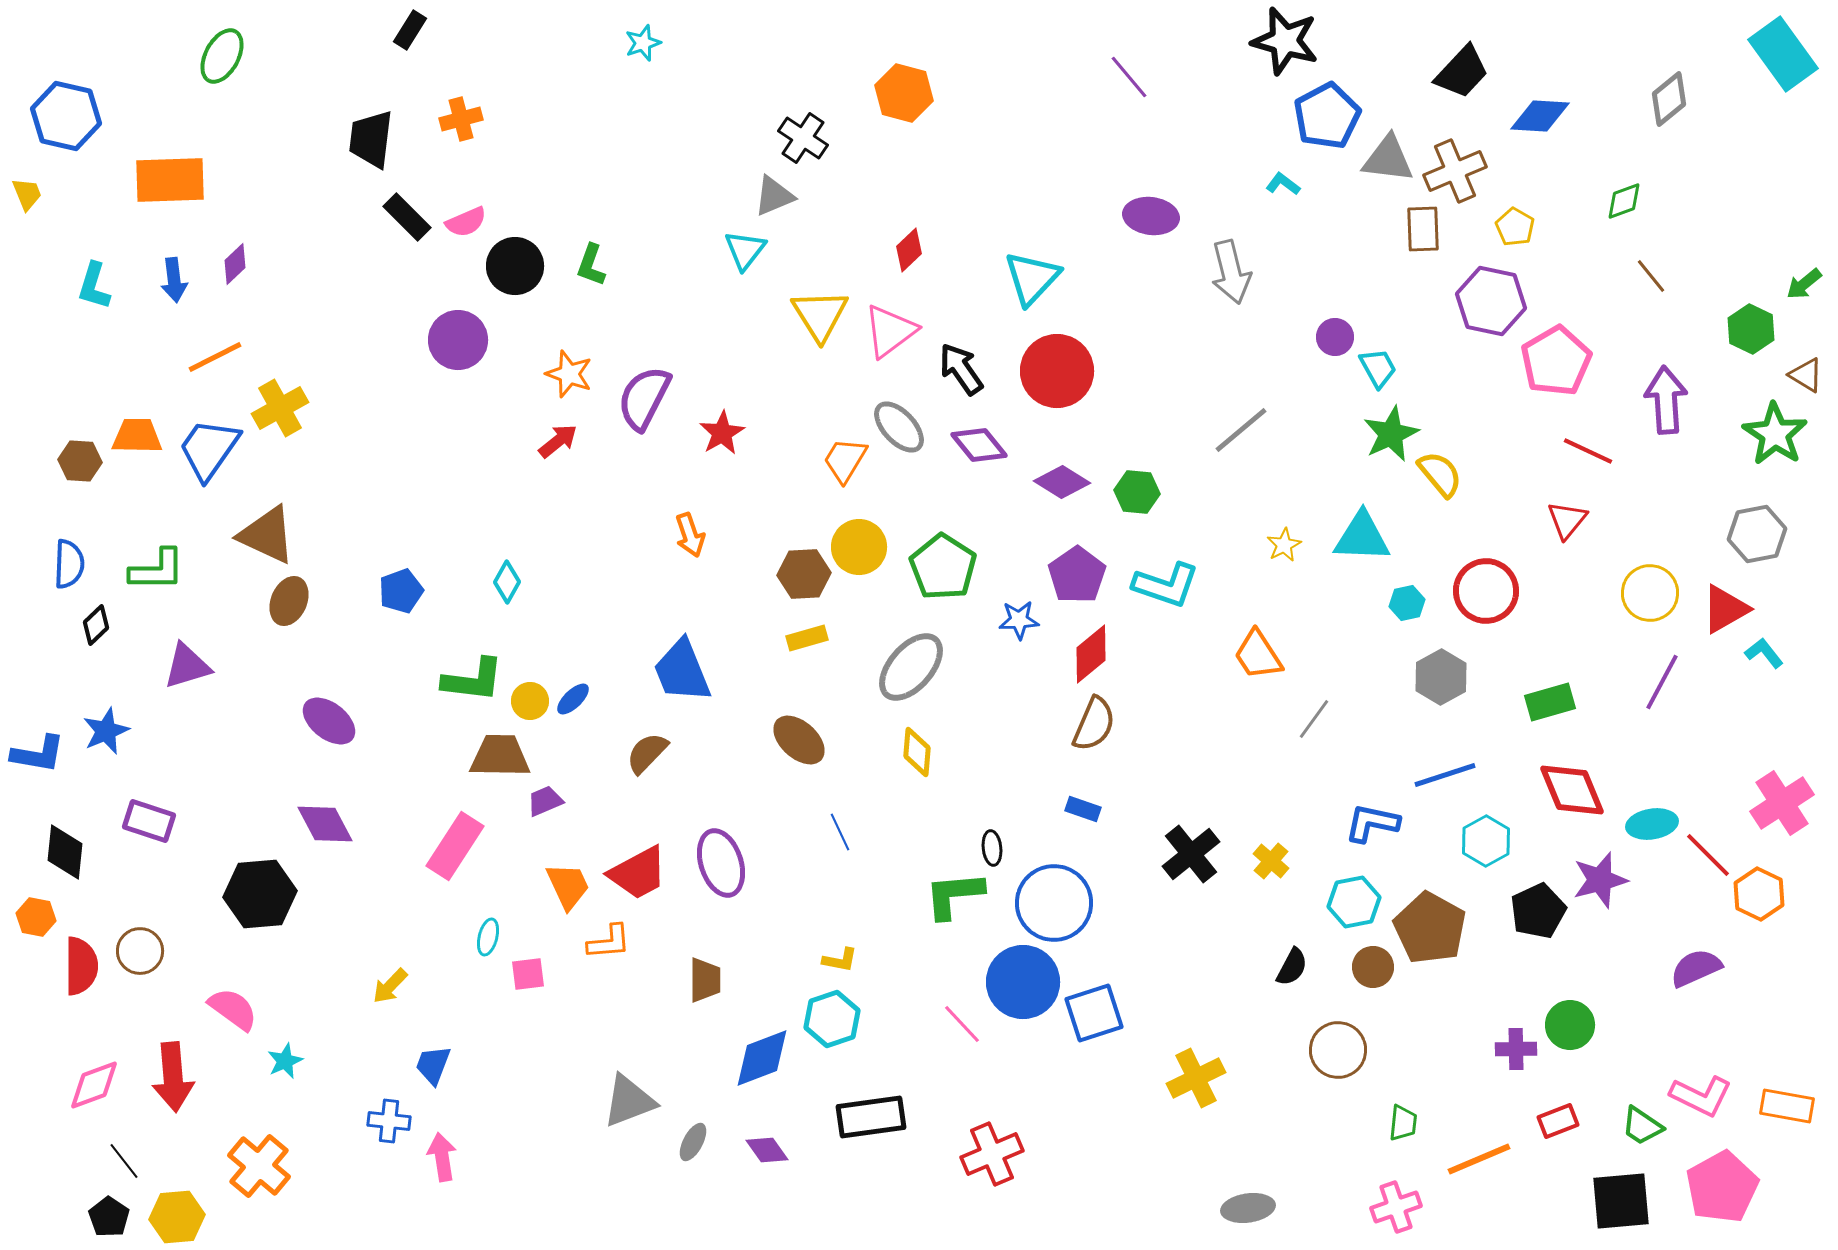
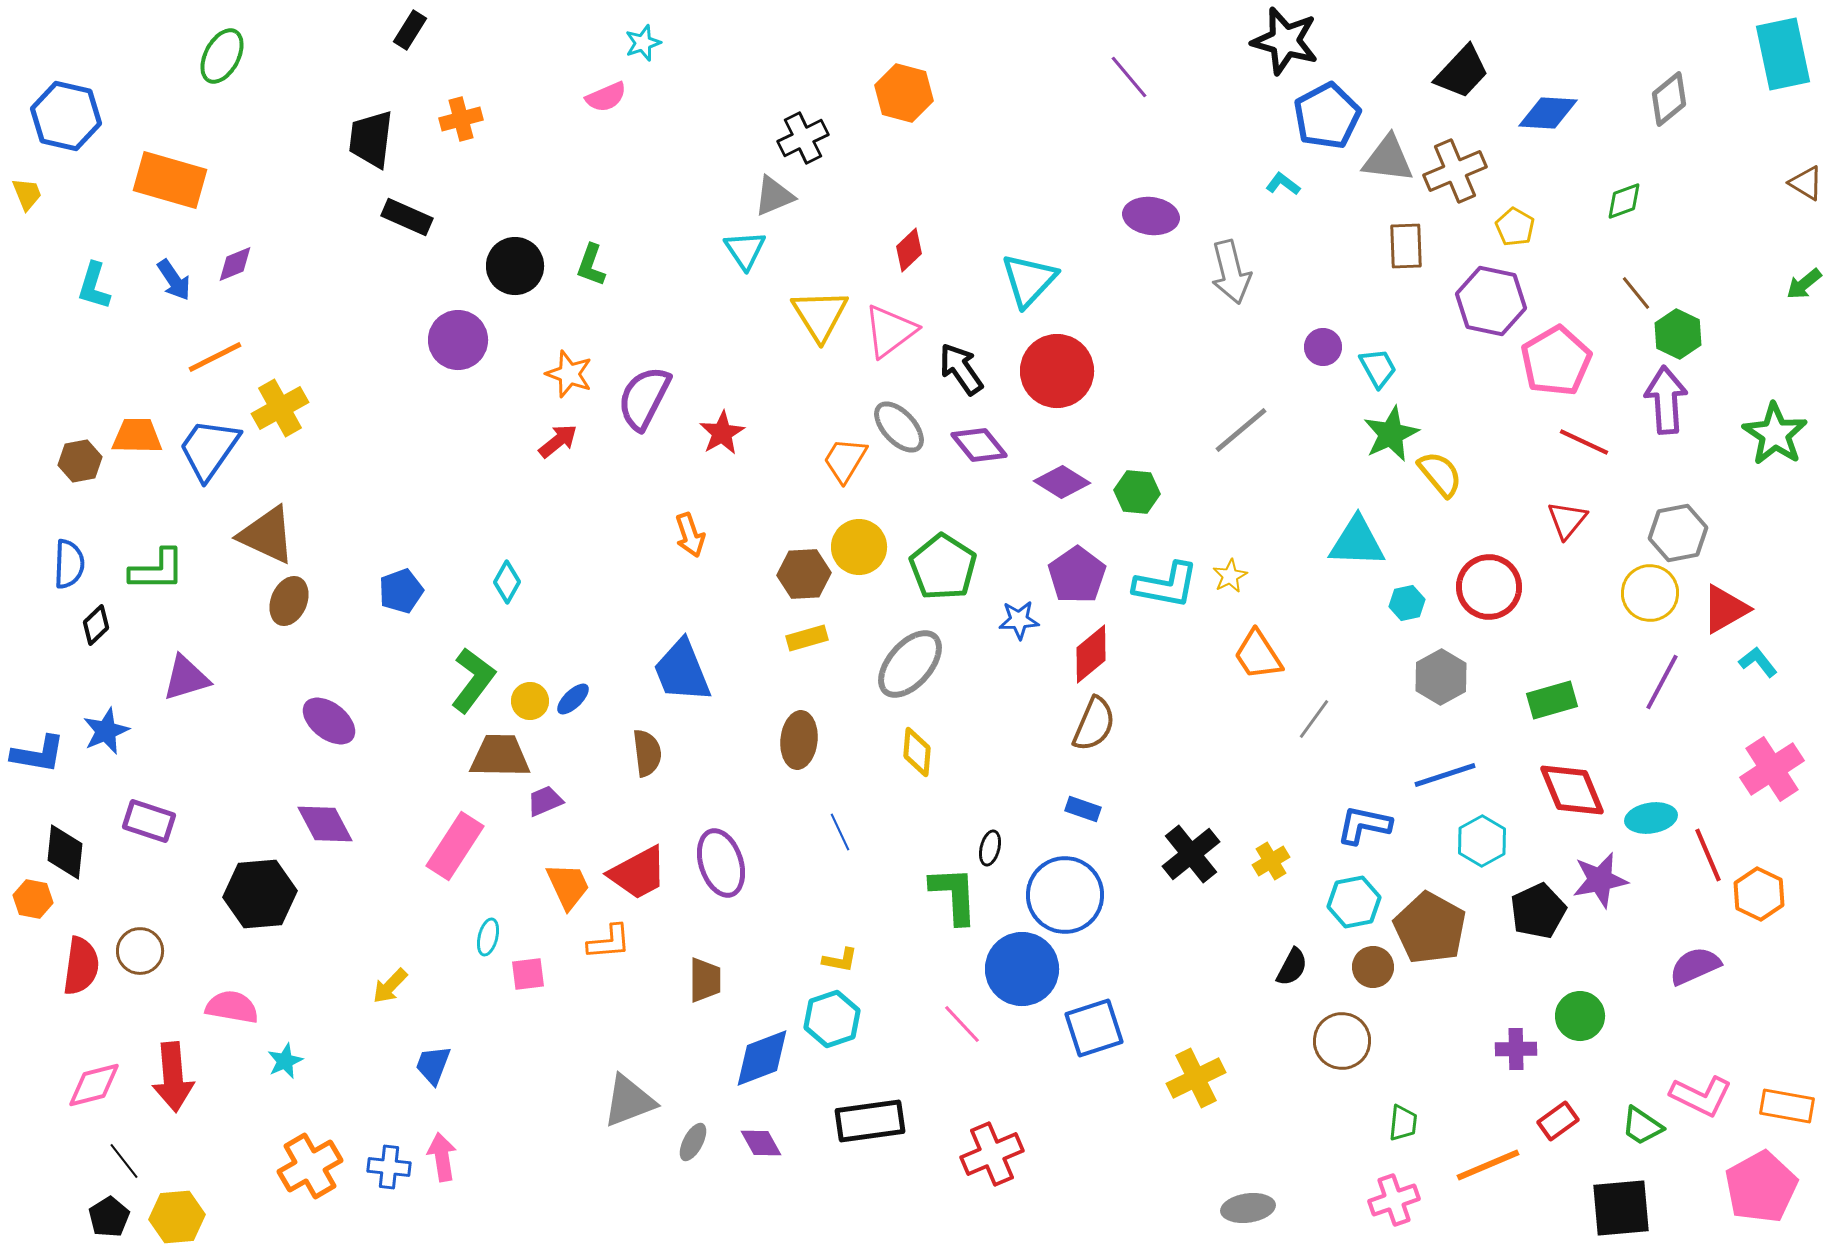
cyan rectangle at (1783, 54): rotated 24 degrees clockwise
blue diamond at (1540, 116): moved 8 px right, 3 px up
black cross at (803, 138): rotated 30 degrees clockwise
orange rectangle at (170, 180): rotated 18 degrees clockwise
black rectangle at (407, 217): rotated 21 degrees counterclockwise
pink semicircle at (466, 222): moved 140 px right, 125 px up
brown rectangle at (1423, 229): moved 17 px left, 17 px down
cyan triangle at (745, 250): rotated 12 degrees counterclockwise
purple diamond at (235, 264): rotated 21 degrees clockwise
brown line at (1651, 276): moved 15 px left, 17 px down
cyan triangle at (1032, 278): moved 3 px left, 2 px down
blue arrow at (174, 280): rotated 27 degrees counterclockwise
green hexagon at (1751, 329): moved 73 px left, 5 px down
purple circle at (1335, 337): moved 12 px left, 10 px down
brown triangle at (1806, 375): moved 192 px up
red line at (1588, 451): moved 4 px left, 9 px up
brown hexagon at (80, 461): rotated 15 degrees counterclockwise
gray hexagon at (1757, 534): moved 79 px left, 1 px up
cyan triangle at (1362, 537): moved 5 px left, 5 px down
yellow star at (1284, 545): moved 54 px left, 31 px down
cyan L-shape at (1166, 585): rotated 8 degrees counterclockwise
red circle at (1486, 591): moved 3 px right, 4 px up
cyan L-shape at (1764, 653): moved 6 px left, 9 px down
purple triangle at (187, 666): moved 1 px left, 12 px down
gray ellipse at (911, 667): moved 1 px left, 3 px up
green L-shape at (473, 680): rotated 60 degrees counterclockwise
green rectangle at (1550, 702): moved 2 px right, 2 px up
brown ellipse at (799, 740): rotated 54 degrees clockwise
brown semicircle at (647, 753): rotated 129 degrees clockwise
pink cross at (1782, 803): moved 10 px left, 34 px up
blue L-shape at (1372, 823): moved 8 px left, 2 px down
cyan ellipse at (1652, 824): moved 1 px left, 6 px up
cyan hexagon at (1486, 841): moved 4 px left
black ellipse at (992, 848): moved 2 px left; rotated 20 degrees clockwise
red line at (1708, 855): rotated 22 degrees clockwise
yellow cross at (1271, 861): rotated 18 degrees clockwise
purple star at (1600, 880): rotated 4 degrees clockwise
green L-shape at (954, 895): rotated 92 degrees clockwise
blue circle at (1054, 903): moved 11 px right, 8 px up
orange hexagon at (36, 917): moved 3 px left, 18 px up
red semicircle at (81, 966): rotated 8 degrees clockwise
purple semicircle at (1696, 968): moved 1 px left, 2 px up
blue circle at (1023, 982): moved 1 px left, 13 px up
pink semicircle at (233, 1009): moved 1 px left, 2 px up; rotated 26 degrees counterclockwise
blue square at (1094, 1013): moved 15 px down
green circle at (1570, 1025): moved 10 px right, 9 px up
brown circle at (1338, 1050): moved 4 px right, 9 px up
pink diamond at (94, 1085): rotated 6 degrees clockwise
black rectangle at (871, 1117): moved 1 px left, 4 px down
blue cross at (389, 1121): moved 46 px down
red rectangle at (1558, 1121): rotated 15 degrees counterclockwise
purple diamond at (767, 1150): moved 6 px left, 7 px up; rotated 6 degrees clockwise
orange line at (1479, 1159): moved 9 px right, 6 px down
orange cross at (259, 1166): moved 51 px right; rotated 20 degrees clockwise
pink pentagon at (1722, 1187): moved 39 px right
black square at (1621, 1201): moved 7 px down
pink cross at (1396, 1207): moved 2 px left, 7 px up
black pentagon at (109, 1217): rotated 6 degrees clockwise
